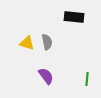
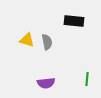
black rectangle: moved 4 px down
yellow triangle: moved 3 px up
purple semicircle: moved 7 px down; rotated 120 degrees clockwise
